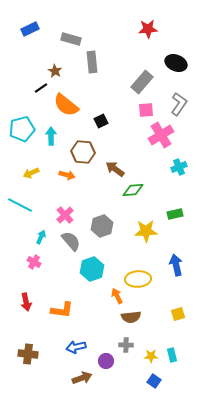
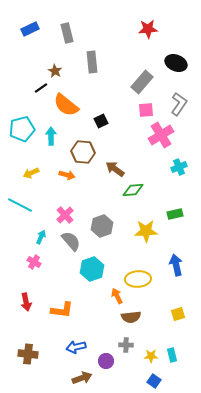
gray rectangle at (71, 39): moved 4 px left, 6 px up; rotated 60 degrees clockwise
